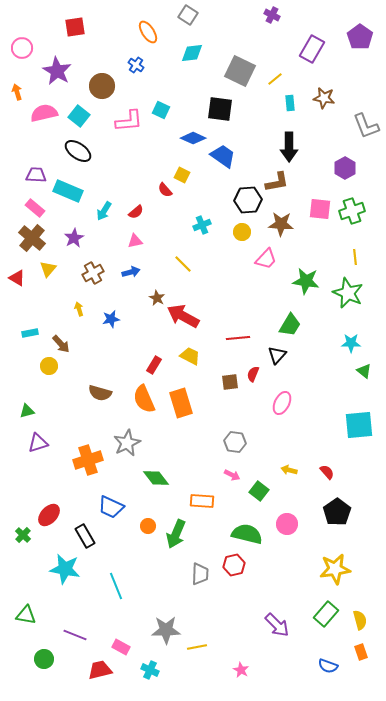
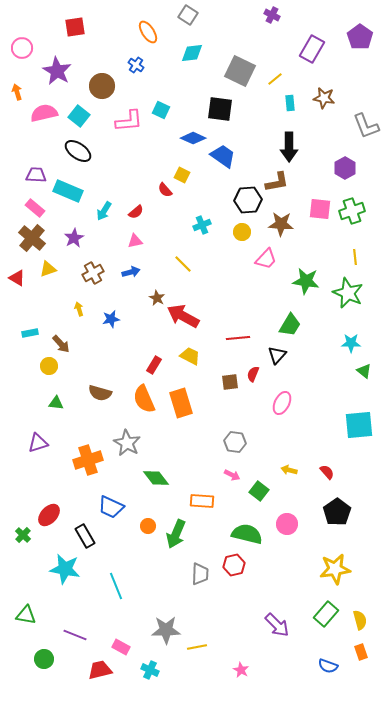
yellow triangle at (48, 269): rotated 30 degrees clockwise
green triangle at (27, 411): moved 29 px right, 8 px up; rotated 21 degrees clockwise
gray star at (127, 443): rotated 16 degrees counterclockwise
